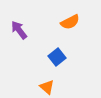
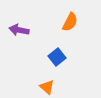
orange semicircle: rotated 36 degrees counterclockwise
purple arrow: rotated 42 degrees counterclockwise
